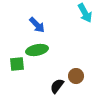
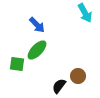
green ellipse: rotated 35 degrees counterclockwise
green square: rotated 14 degrees clockwise
brown circle: moved 2 px right
black semicircle: moved 2 px right
